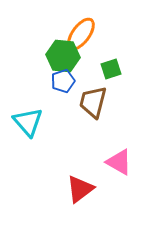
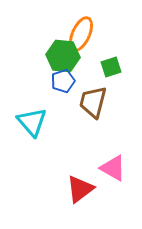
orange ellipse: rotated 12 degrees counterclockwise
green square: moved 2 px up
cyan triangle: moved 4 px right
pink triangle: moved 6 px left, 6 px down
